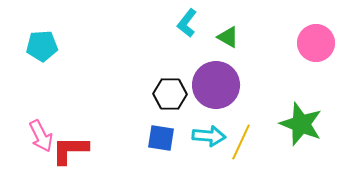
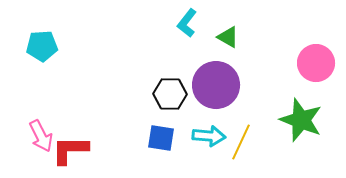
pink circle: moved 20 px down
green star: moved 4 px up
